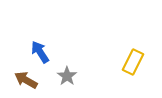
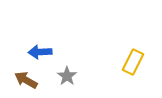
blue arrow: rotated 60 degrees counterclockwise
